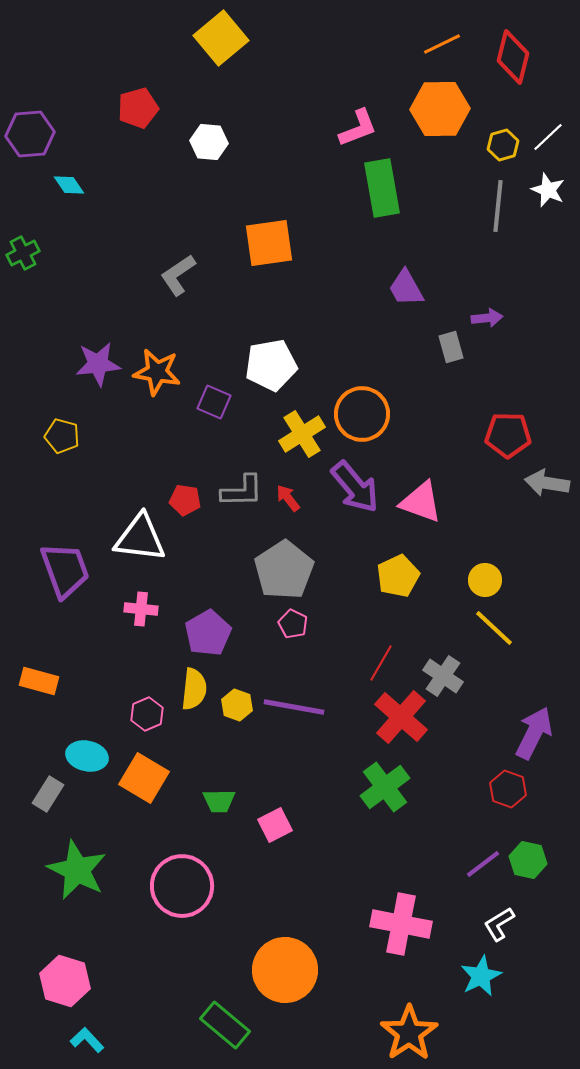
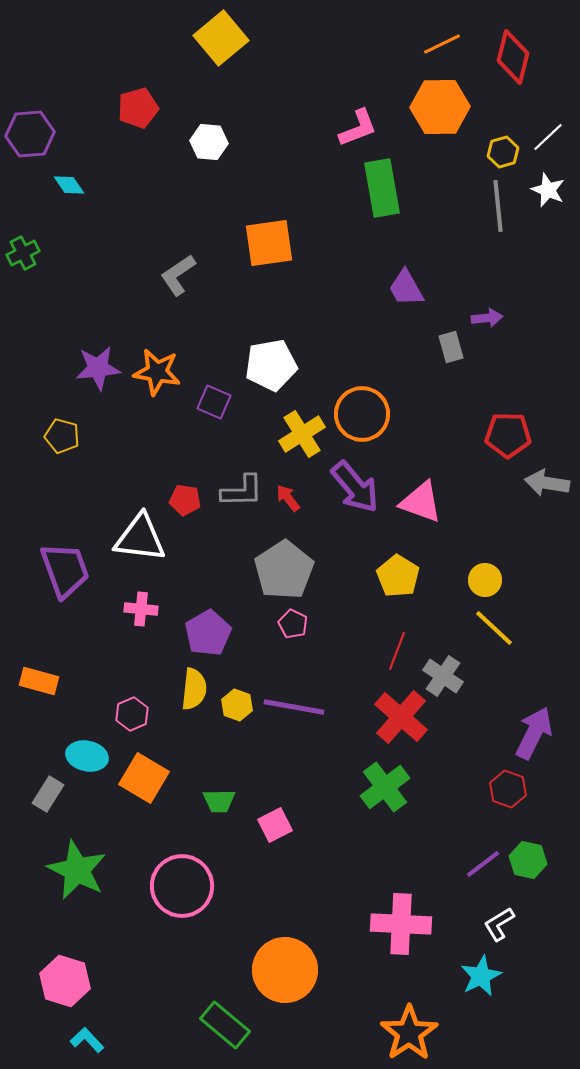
orange hexagon at (440, 109): moved 2 px up
yellow hexagon at (503, 145): moved 7 px down
gray line at (498, 206): rotated 12 degrees counterclockwise
purple star at (98, 364): moved 4 px down
yellow pentagon at (398, 576): rotated 15 degrees counterclockwise
red line at (381, 663): moved 16 px right, 12 px up; rotated 9 degrees counterclockwise
pink hexagon at (147, 714): moved 15 px left
pink cross at (401, 924): rotated 8 degrees counterclockwise
